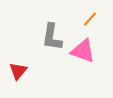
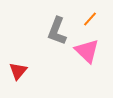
gray L-shape: moved 5 px right, 6 px up; rotated 12 degrees clockwise
pink triangle: moved 4 px right; rotated 24 degrees clockwise
